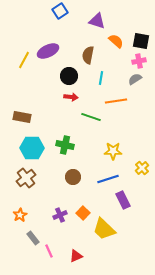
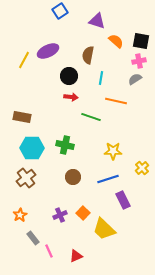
orange line: rotated 20 degrees clockwise
